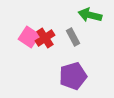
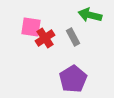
pink square: moved 2 px right, 10 px up; rotated 25 degrees counterclockwise
purple pentagon: moved 3 px down; rotated 16 degrees counterclockwise
